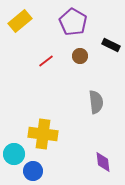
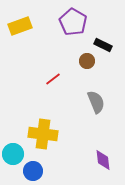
yellow rectangle: moved 5 px down; rotated 20 degrees clockwise
black rectangle: moved 8 px left
brown circle: moved 7 px right, 5 px down
red line: moved 7 px right, 18 px down
gray semicircle: rotated 15 degrees counterclockwise
cyan circle: moved 1 px left
purple diamond: moved 2 px up
